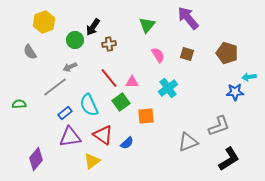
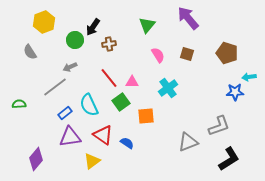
blue semicircle: rotated 104 degrees counterclockwise
